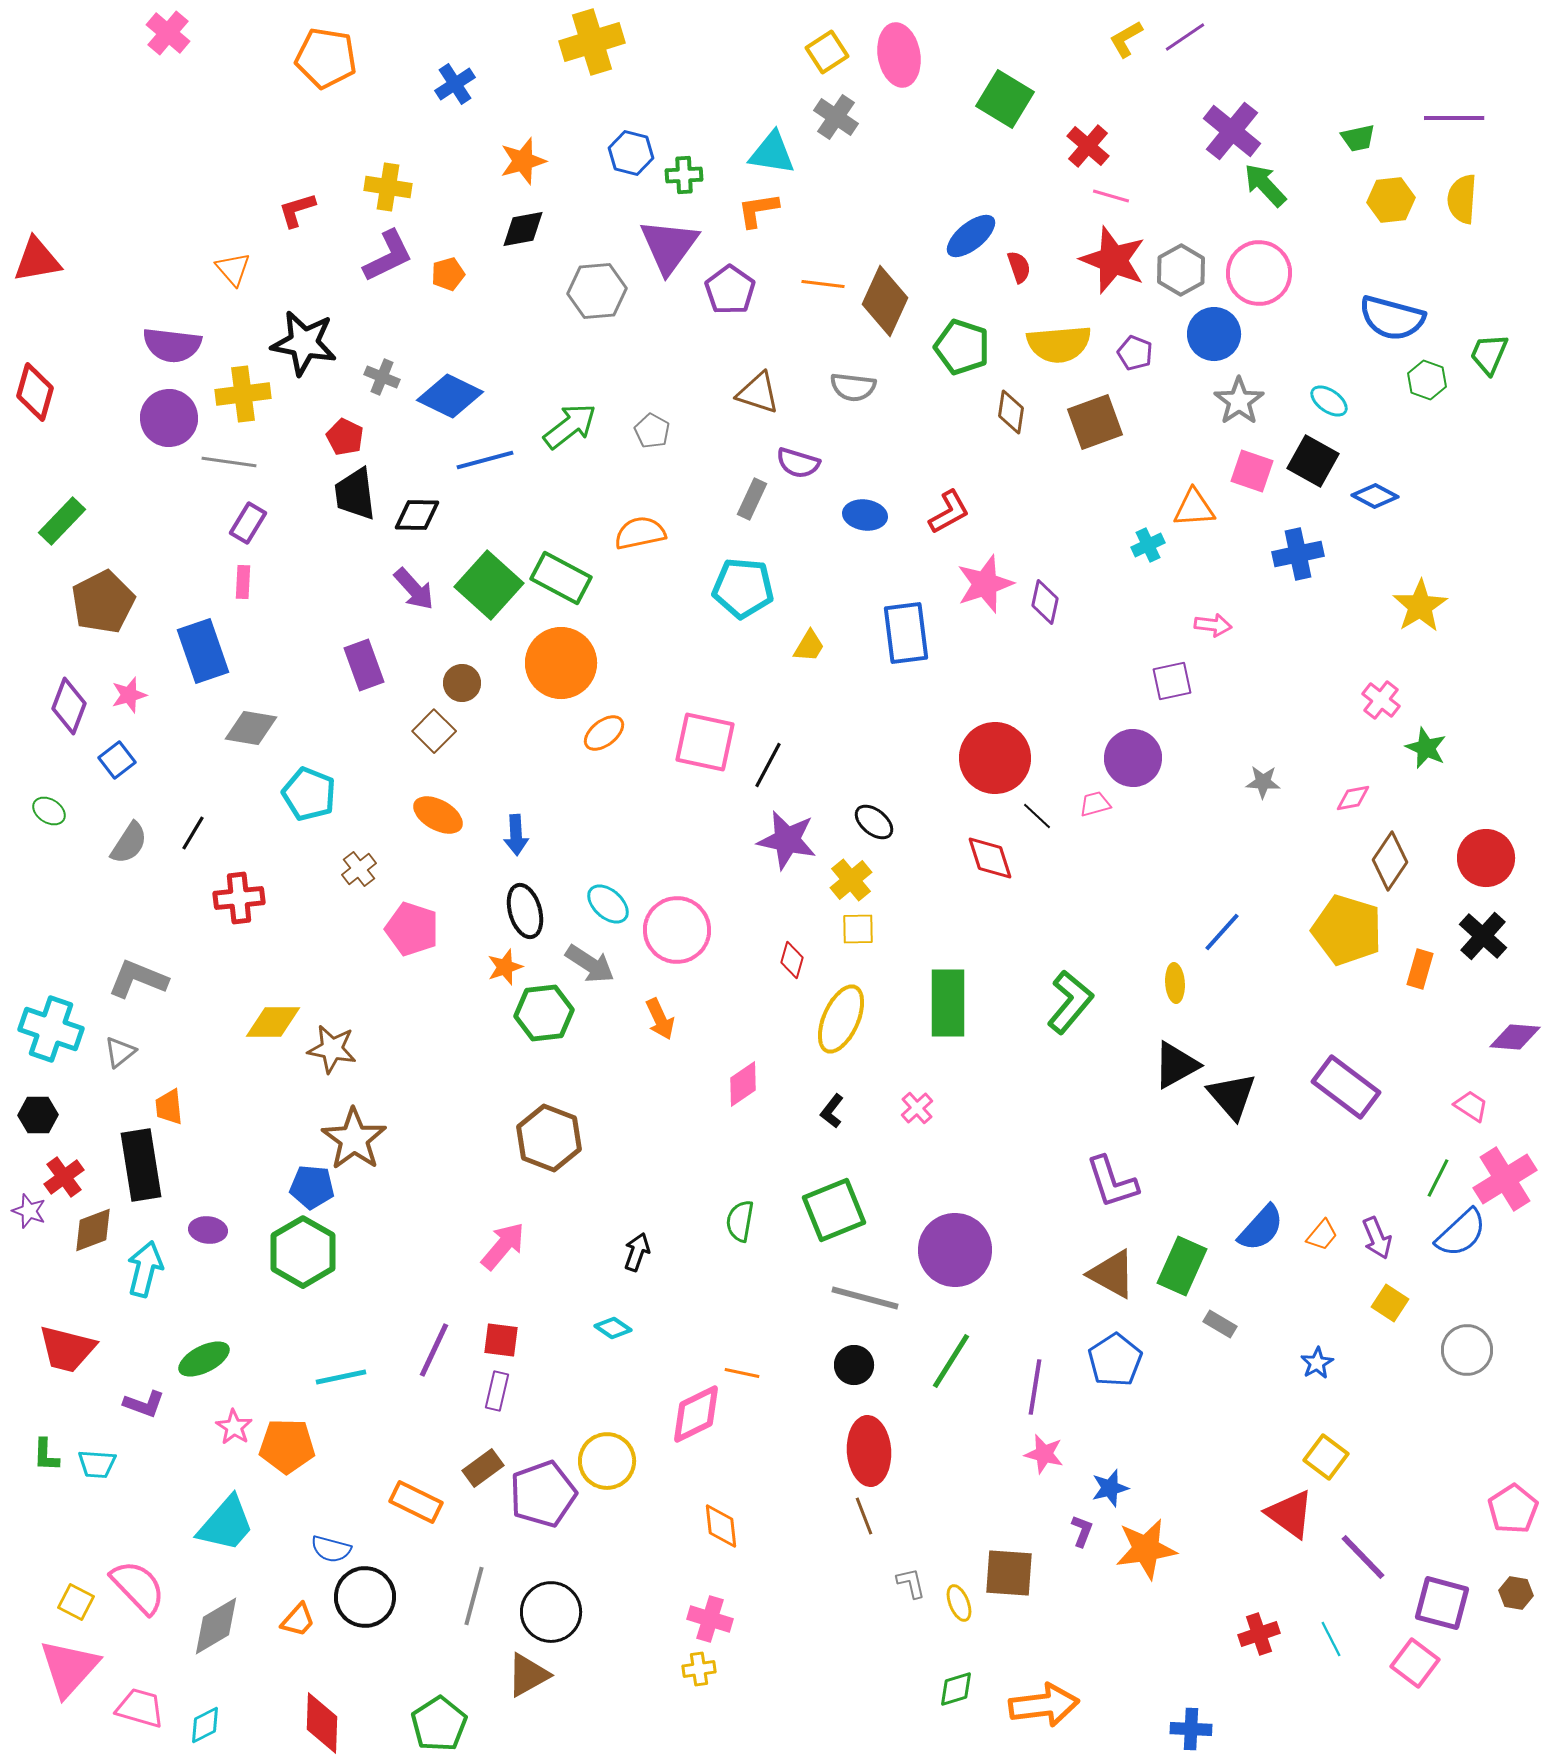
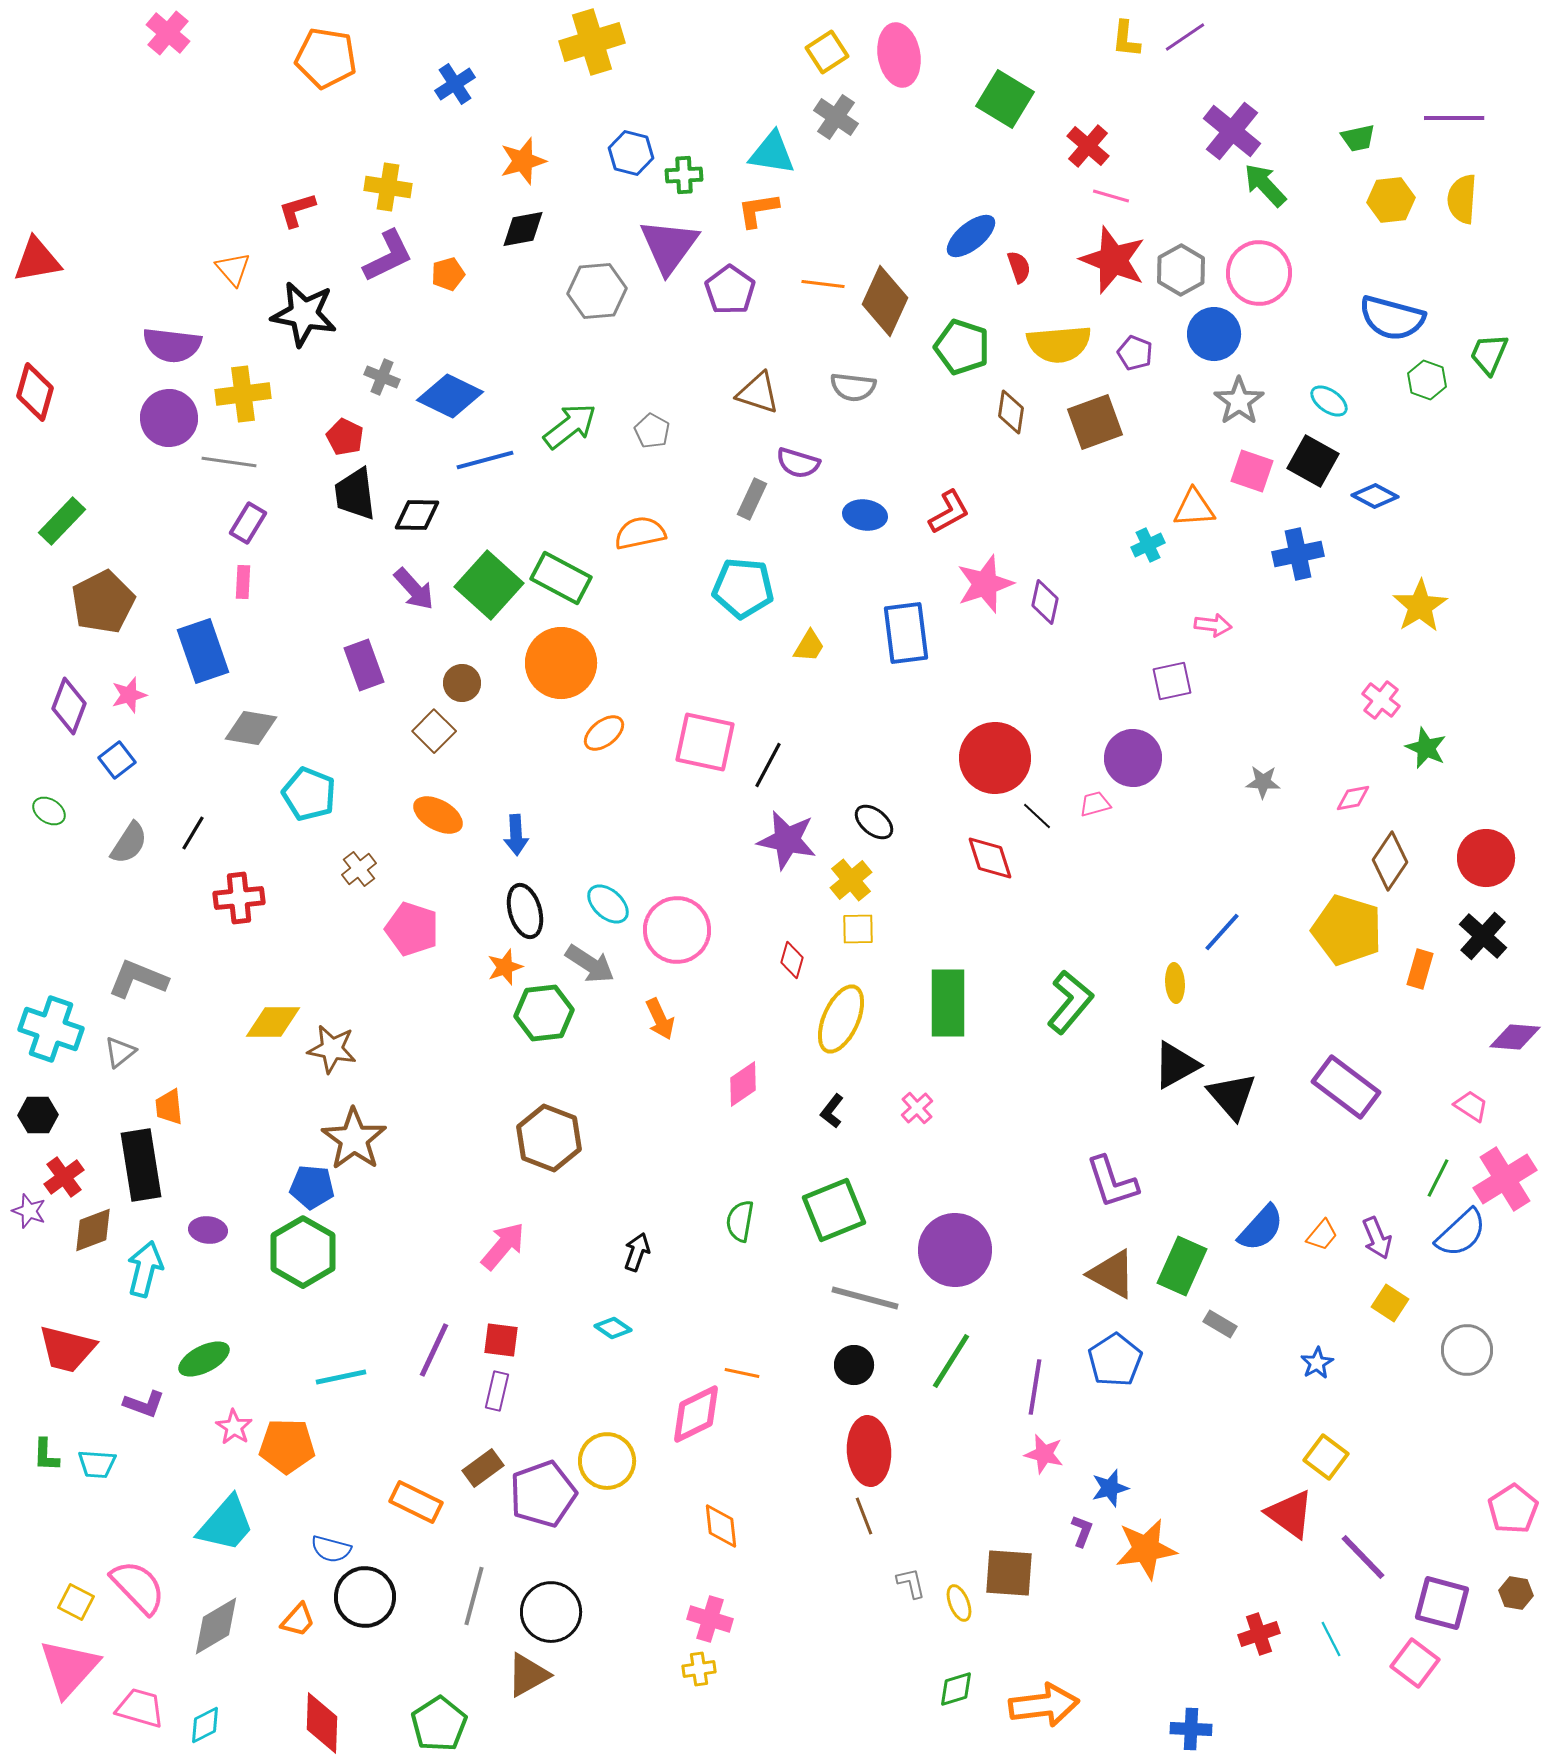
yellow L-shape at (1126, 39): rotated 54 degrees counterclockwise
black star at (304, 343): moved 29 px up
